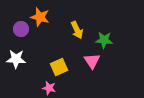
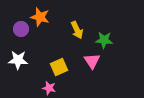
white star: moved 2 px right, 1 px down
